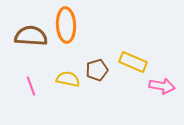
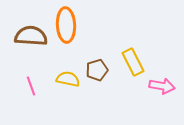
yellow rectangle: rotated 40 degrees clockwise
